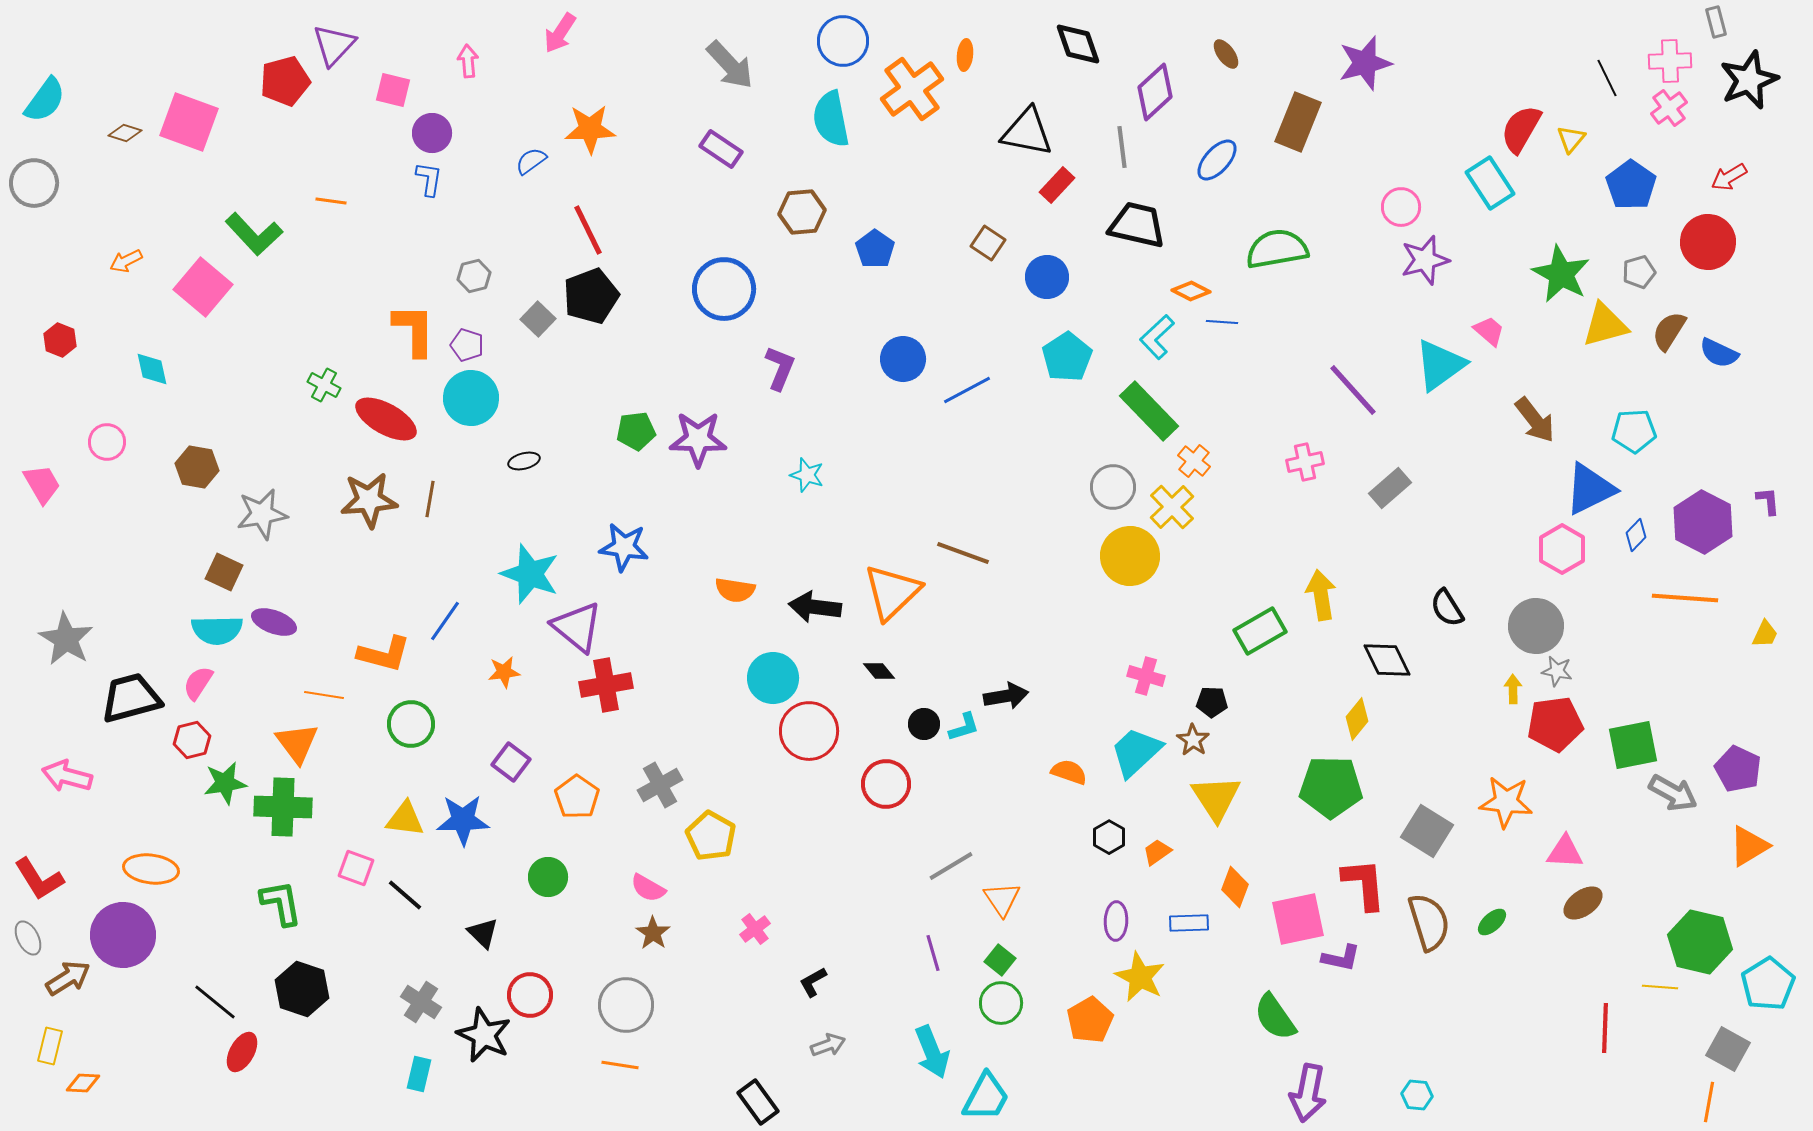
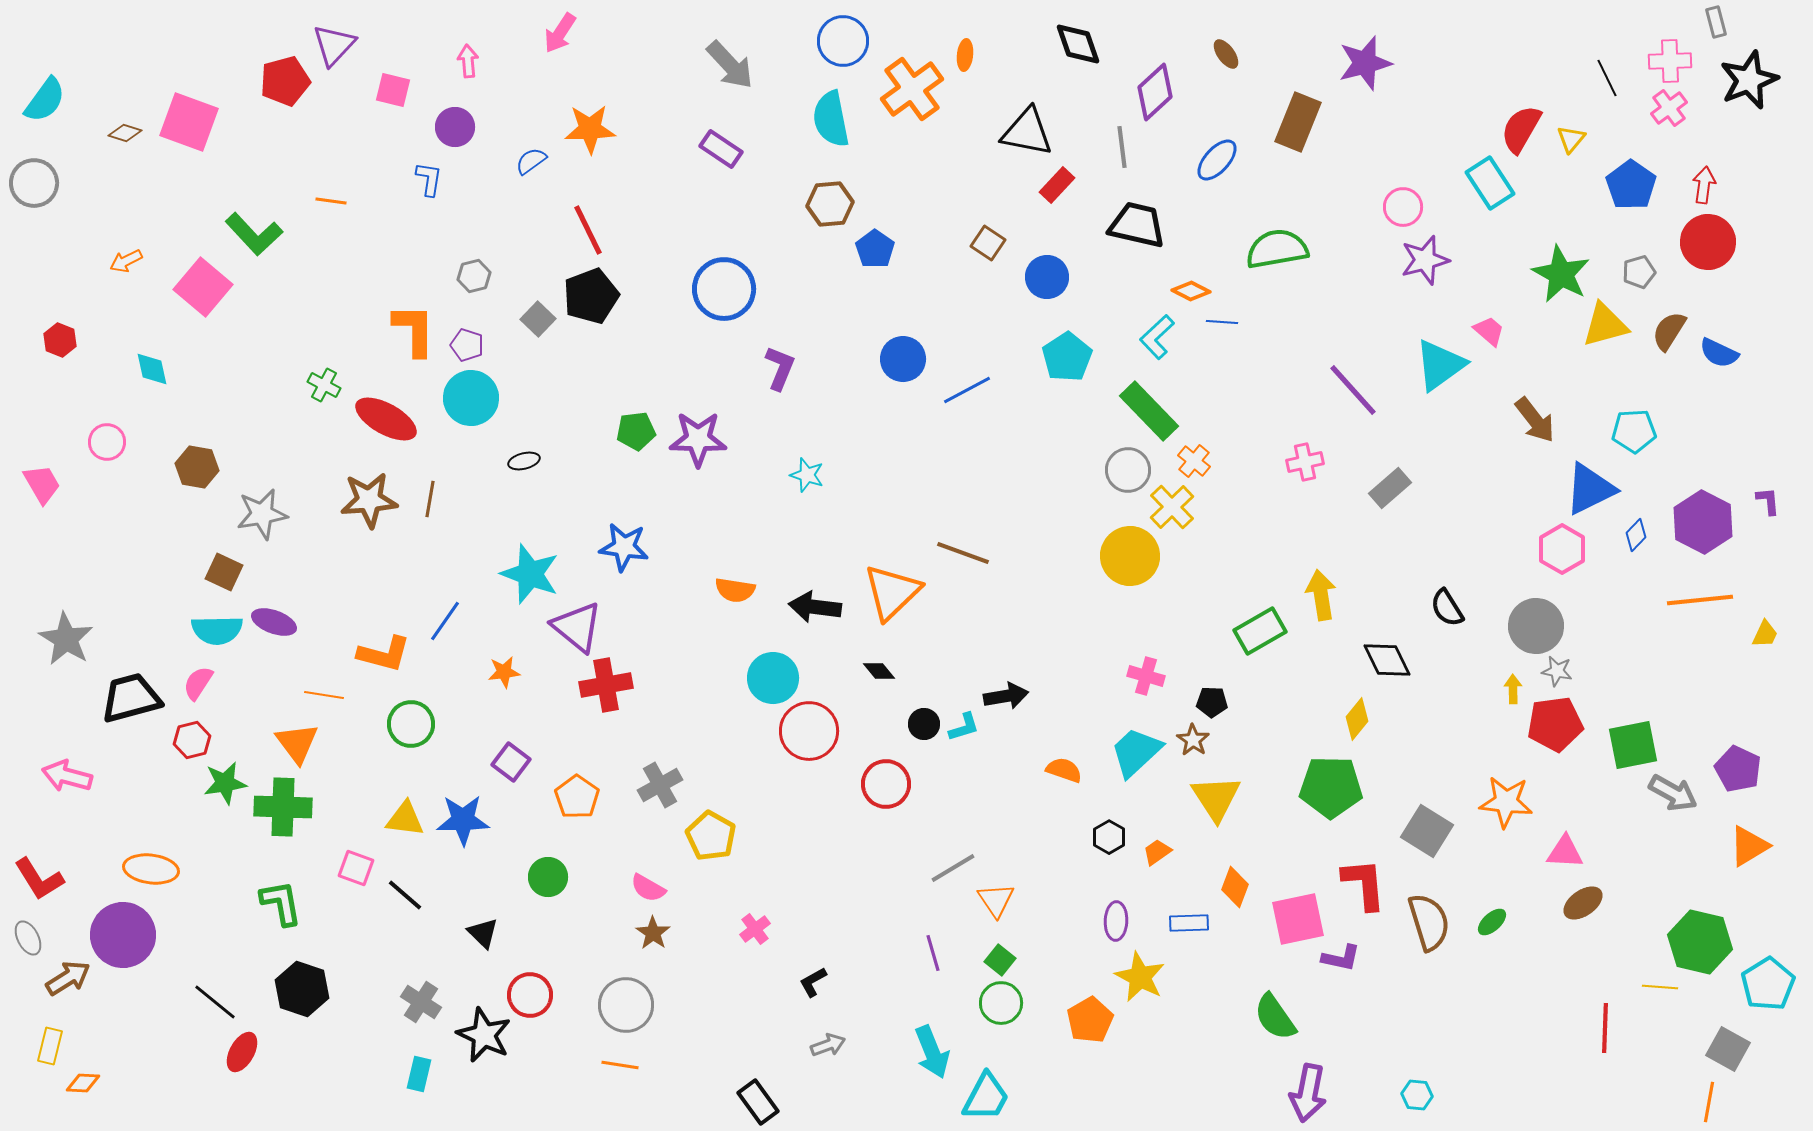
purple circle at (432, 133): moved 23 px right, 6 px up
red arrow at (1729, 177): moved 25 px left, 8 px down; rotated 129 degrees clockwise
pink circle at (1401, 207): moved 2 px right
brown hexagon at (802, 212): moved 28 px right, 8 px up
gray circle at (1113, 487): moved 15 px right, 17 px up
orange line at (1685, 598): moved 15 px right, 2 px down; rotated 10 degrees counterclockwise
orange semicircle at (1069, 772): moved 5 px left, 2 px up
gray line at (951, 866): moved 2 px right, 2 px down
orange triangle at (1002, 899): moved 6 px left, 1 px down
